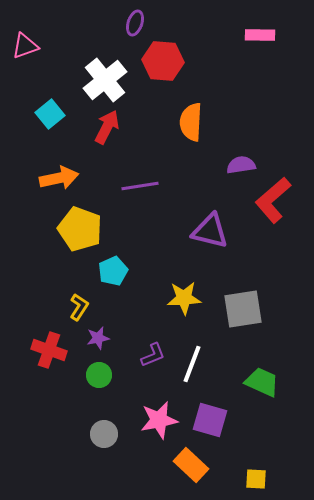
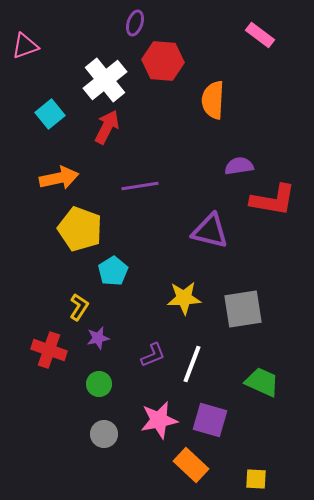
pink rectangle: rotated 36 degrees clockwise
orange semicircle: moved 22 px right, 22 px up
purple semicircle: moved 2 px left, 1 px down
red L-shape: rotated 129 degrees counterclockwise
cyan pentagon: rotated 8 degrees counterclockwise
green circle: moved 9 px down
